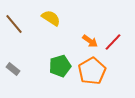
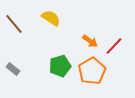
red line: moved 1 px right, 4 px down
